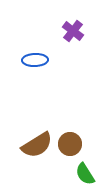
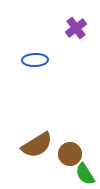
purple cross: moved 3 px right, 3 px up; rotated 15 degrees clockwise
brown circle: moved 10 px down
